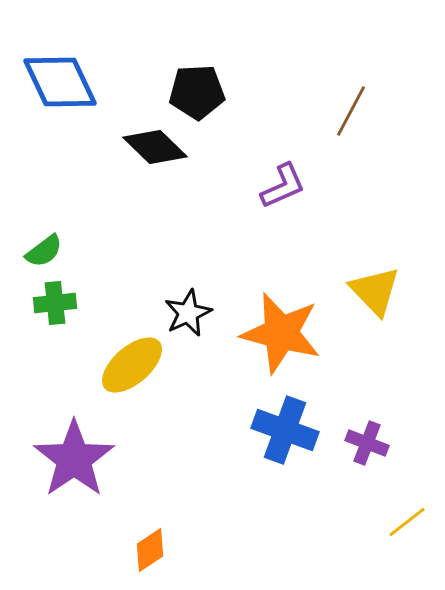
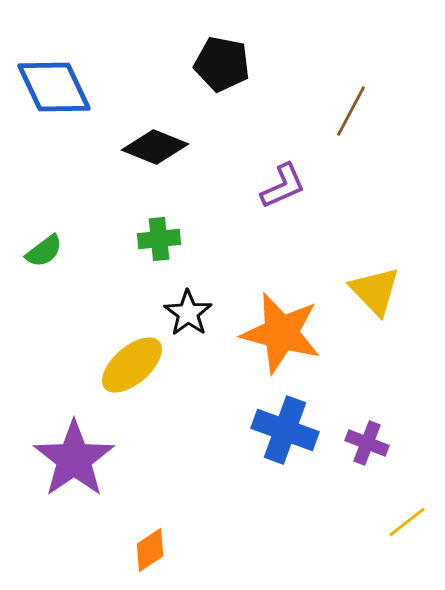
blue diamond: moved 6 px left, 5 px down
black pentagon: moved 25 px right, 28 px up; rotated 14 degrees clockwise
black diamond: rotated 22 degrees counterclockwise
green cross: moved 104 px right, 64 px up
black star: rotated 12 degrees counterclockwise
